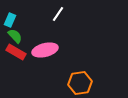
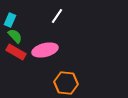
white line: moved 1 px left, 2 px down
orange hexagon: moved 14 px left; rotated 15 degrees clockwise
